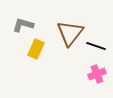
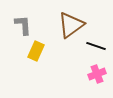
gray L-shape: rotated 70 degrees clockwise
brown triangle: moved 1 px right, 8 px up; rotated 16 degrees clockwise
yellow rectangle: moved 2 px down
